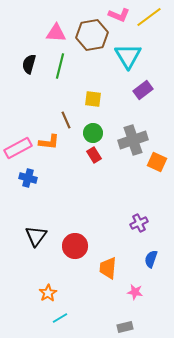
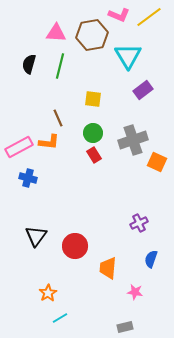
brown line: moved 8 px left, 2 px up
pink rectangle: moved 1 px right, 1 px up
